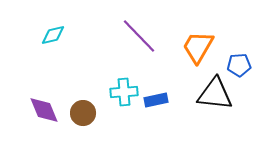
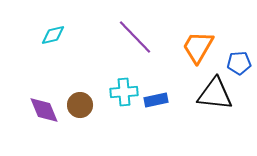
purple line: moved 4 px left, 1 px down
blue pentagon: moved 2 px up
brown circle: moved 3 px left, 8 px up
